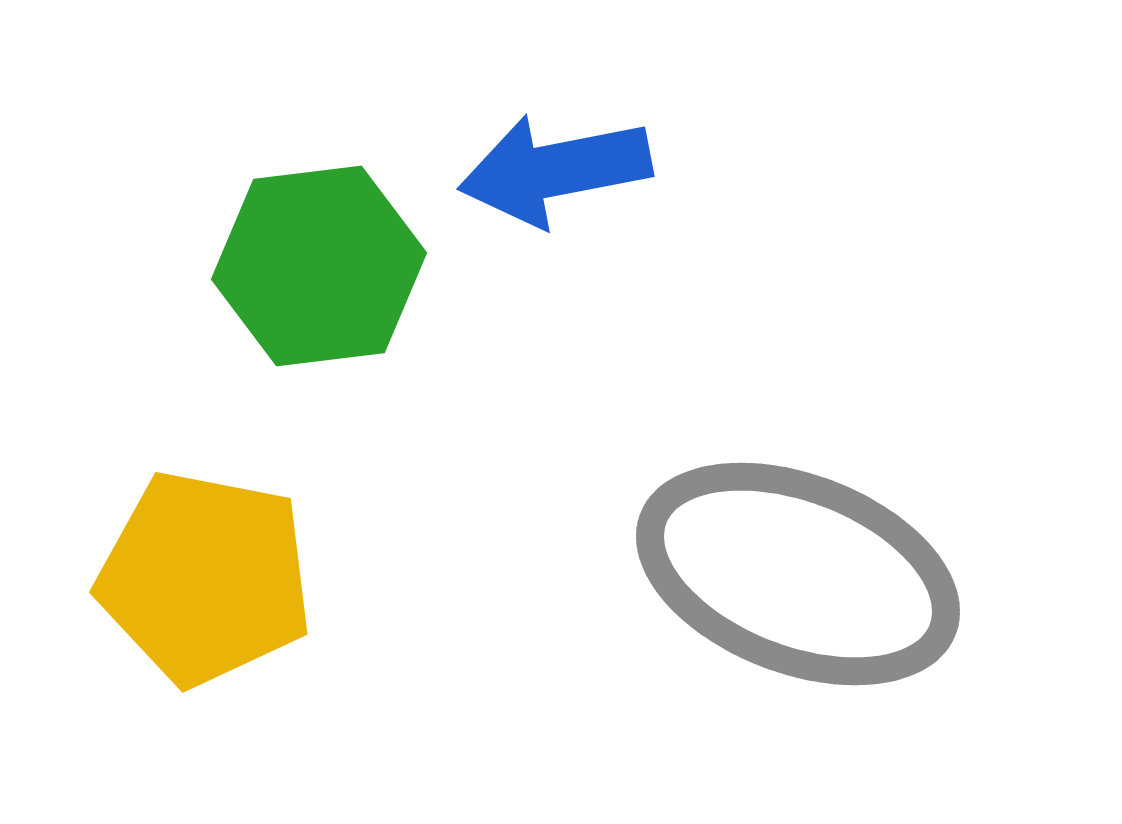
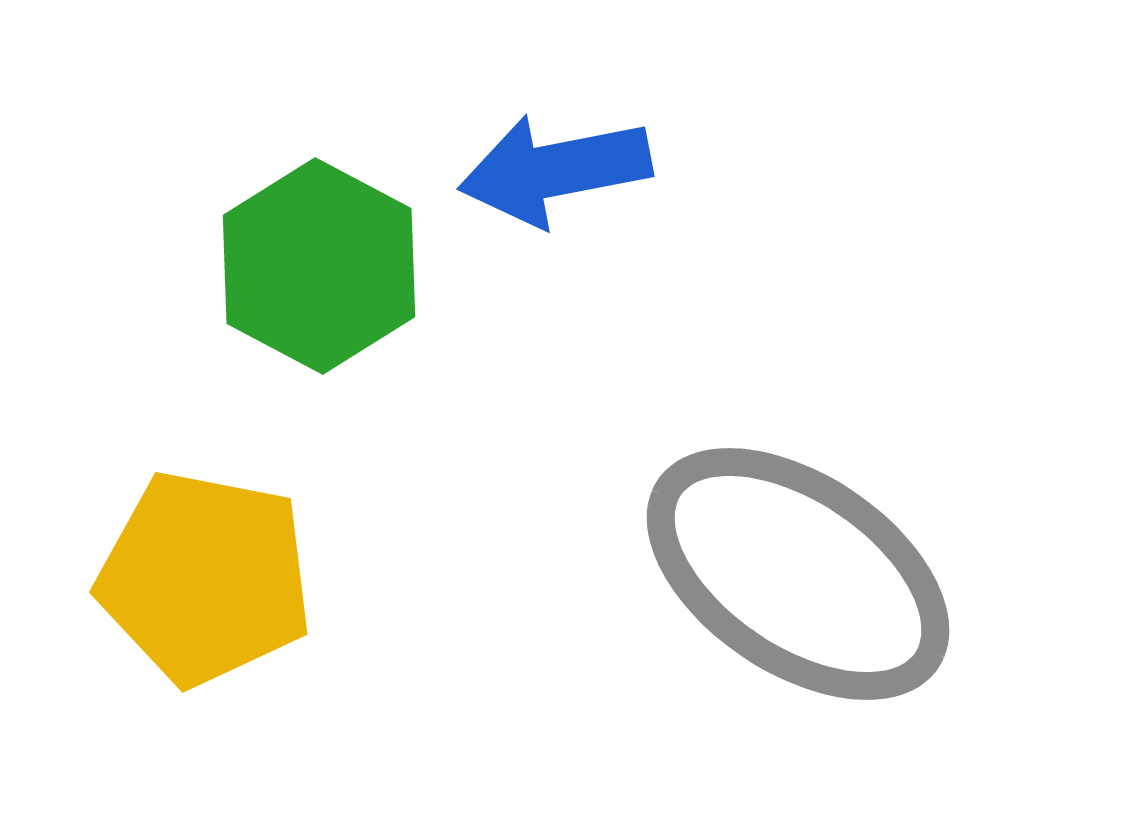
green hexagon: rotated 25 degrees counterclockwise
gray ellipse: rotated 13 degrees clockwise
